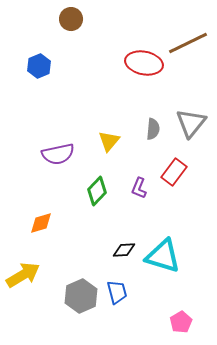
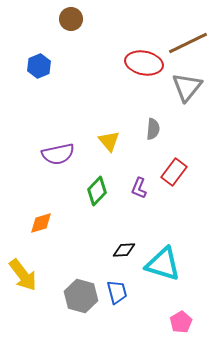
gray triangle: moved 4 px left, 36 px up
yellow triangle: rotated 20 degrees counterclockwise
cyan triangle: moved 8 px down
yellow arrow: rotated 84 degrees clockwise
gray hexagon: rotated 20 degrees counterclockwise
